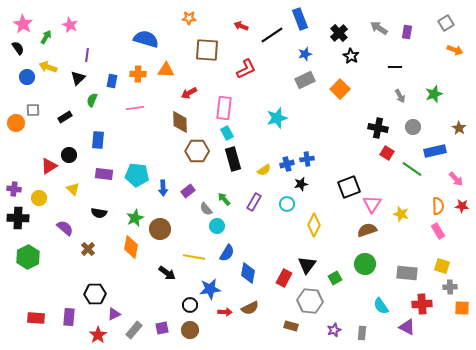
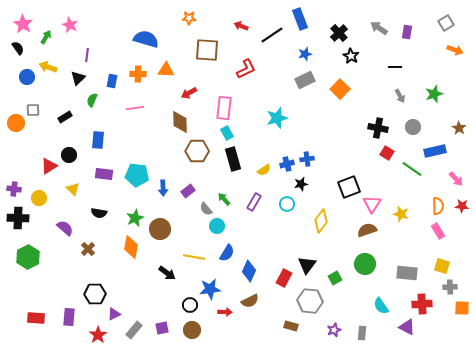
yellow diamond at (314, 225): moved 7 px right, 4 px up; rotated 10 degrees clockwise
blue diamond at (248, 273): moved 1 px right, 2 px up; rotated 15 degrees clockwise
brown semicircle at (250, 308): moved 7 px up
brown circle at (190, 330): moved 2 px right
